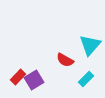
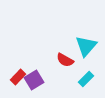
cyan triangle: moved 4 px left, 1 px down
